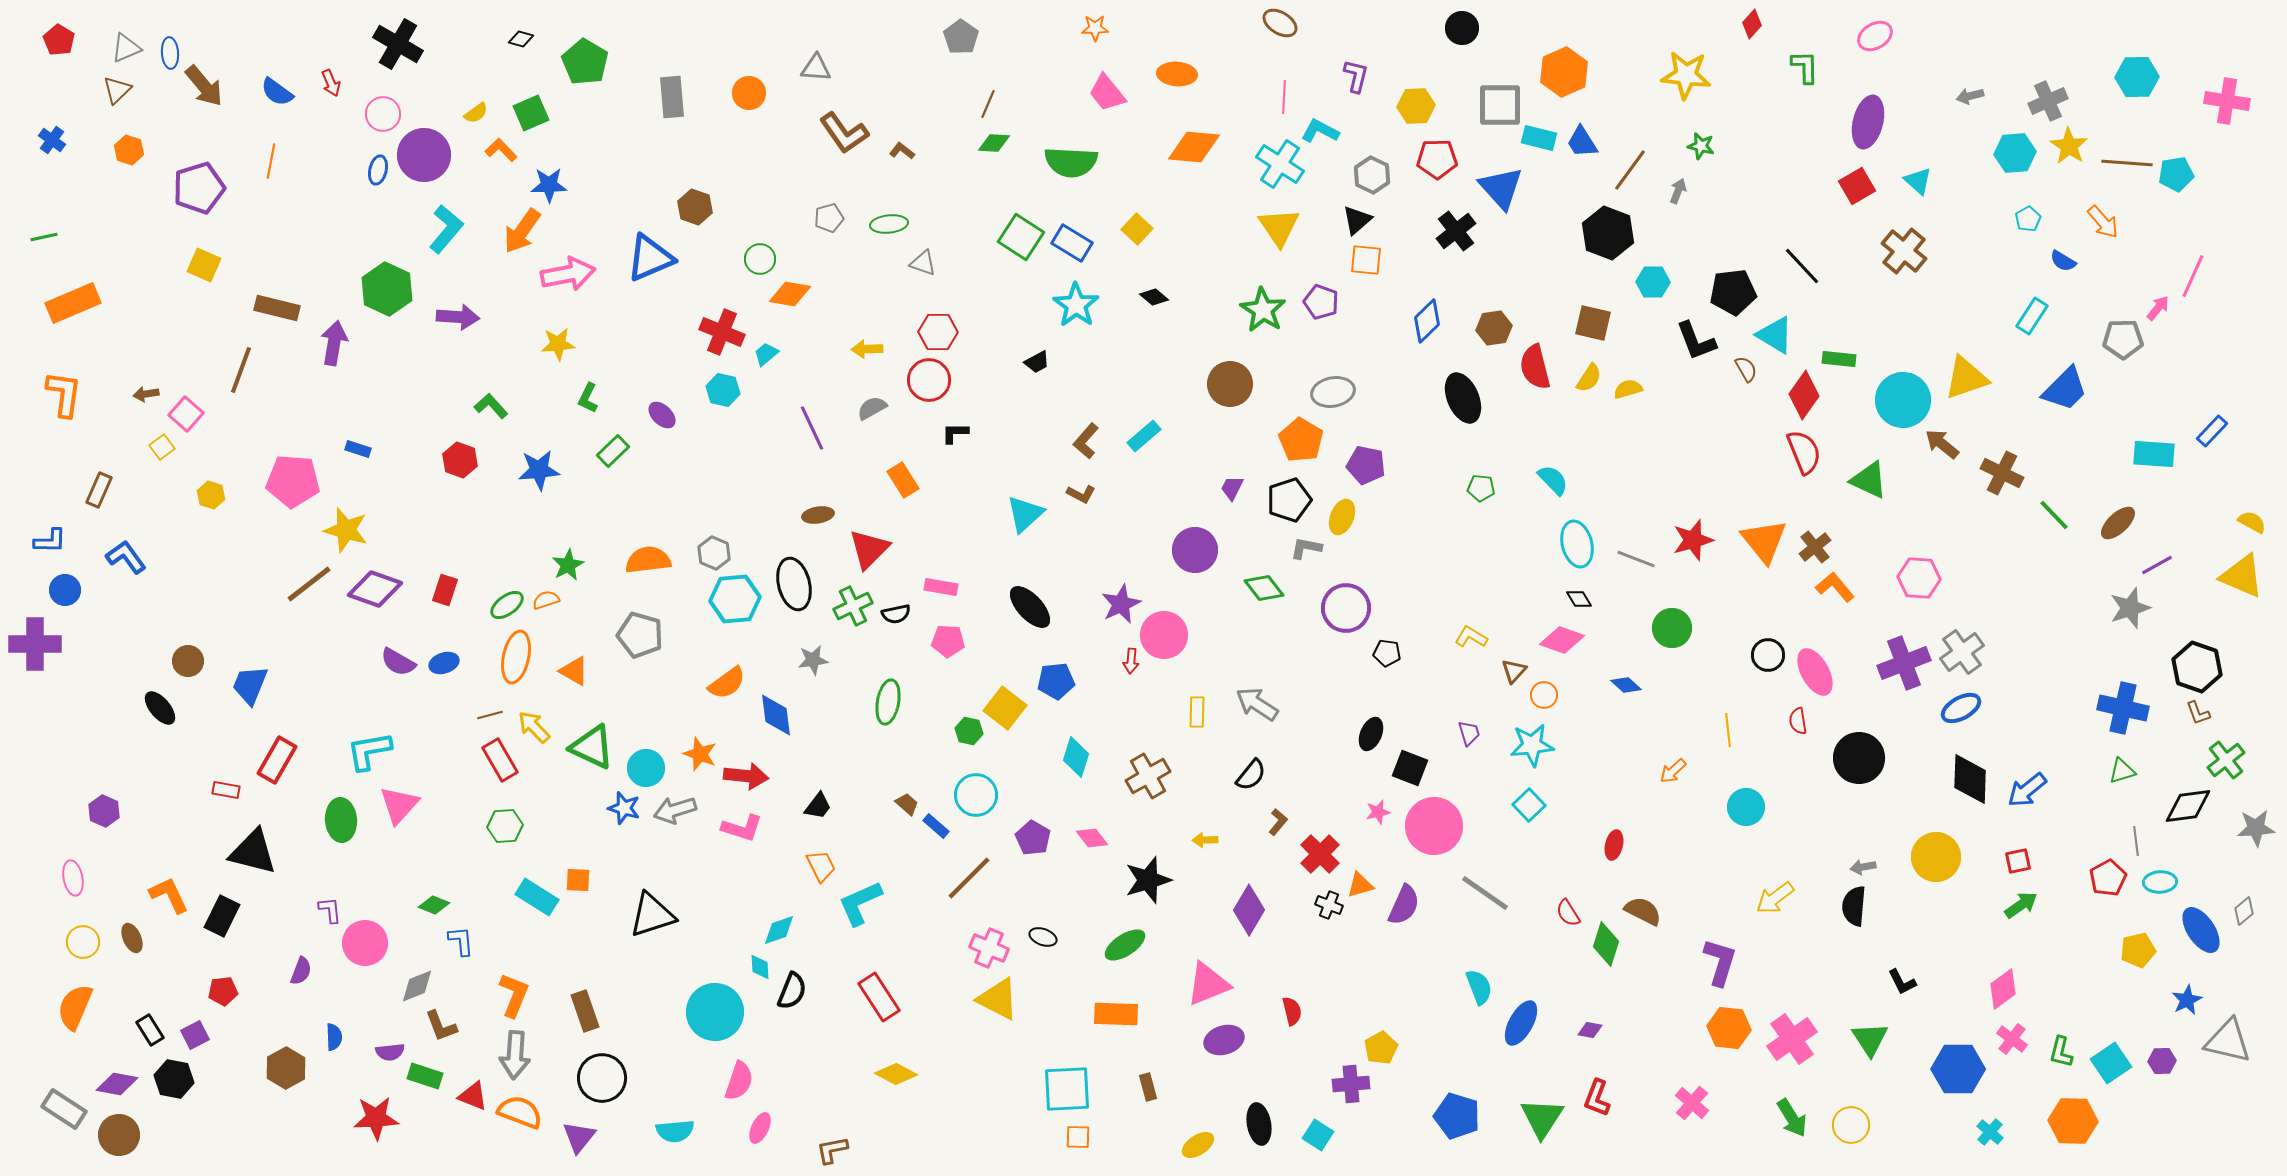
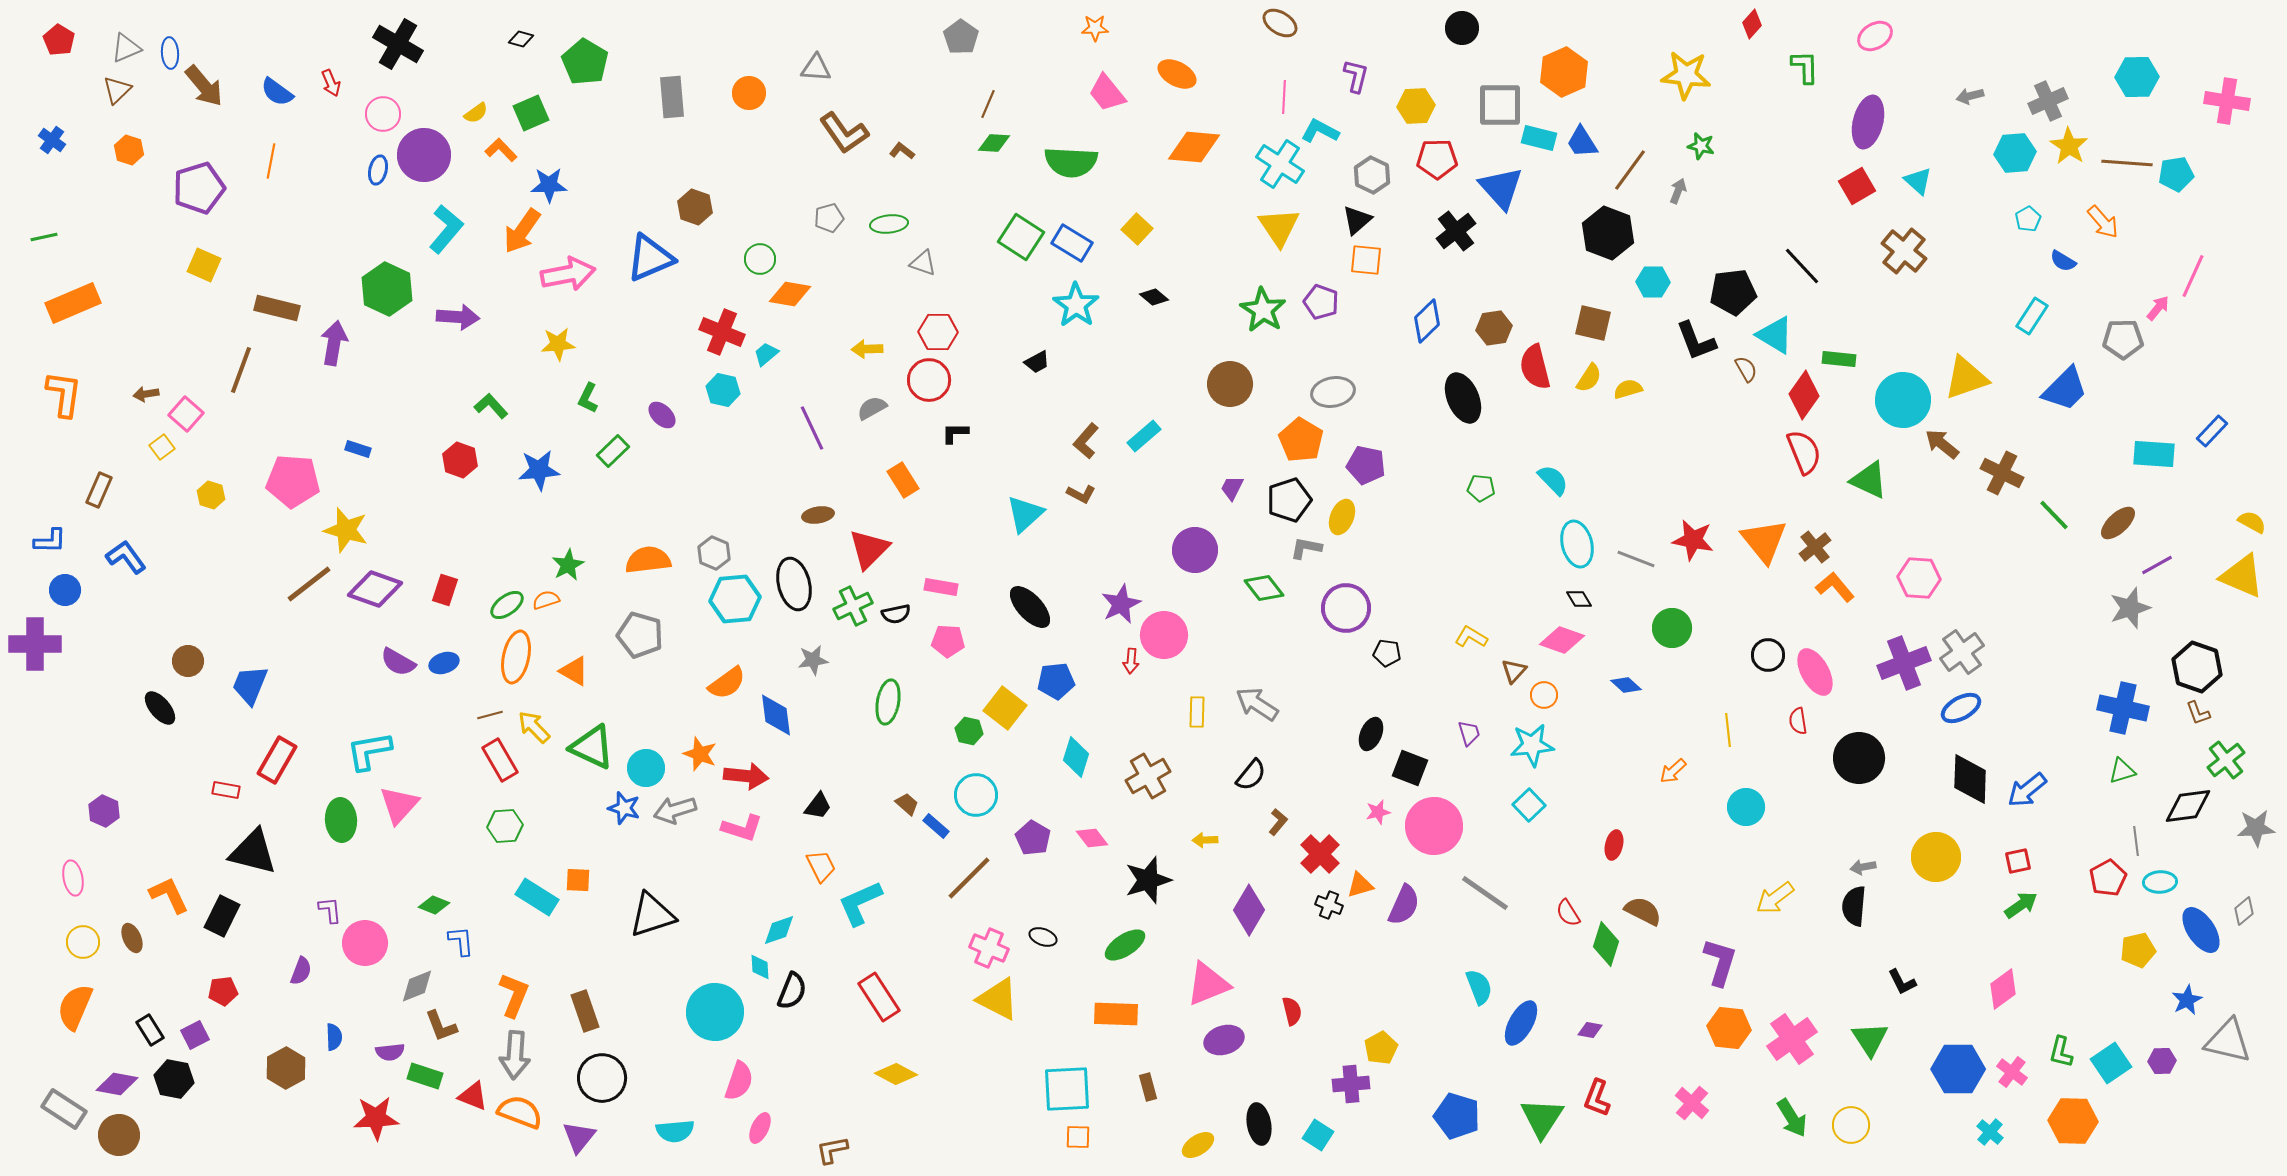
orange ellipse at (1177, 74): rotated 24 degrees clockwise
red star at (1693, 540): rotated 27 degrees clockwise
pink cross at (2012, 1039): moved 33 px down
